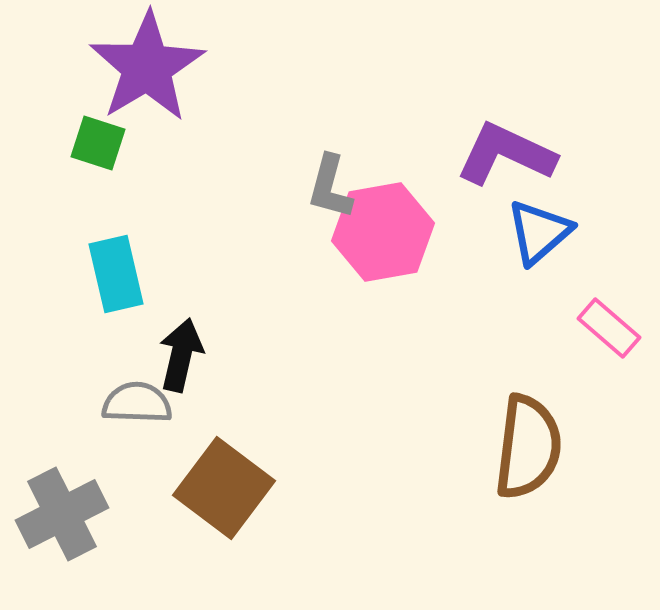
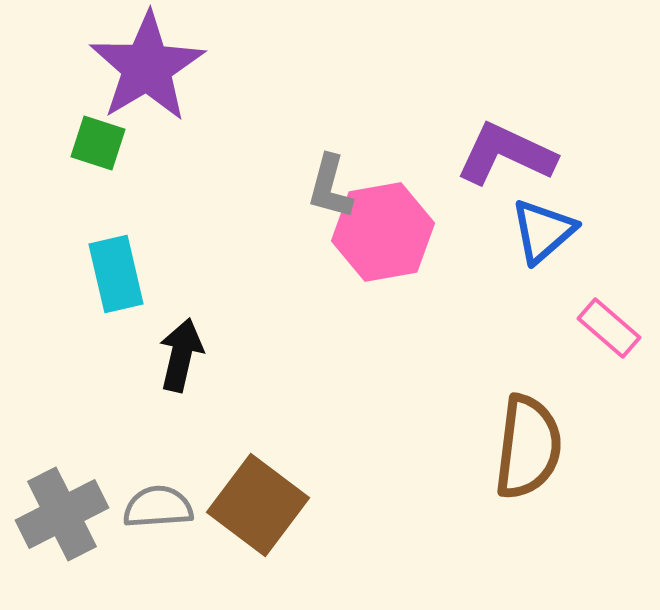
blue triangle: moved 4 px right, 1 px up
gray semicircle: moved 21 px right, 104 px down; rotated 6 degrees counterclockwise
brown square: moved 34 px right, 17 px down
